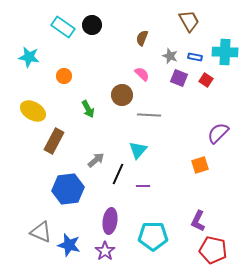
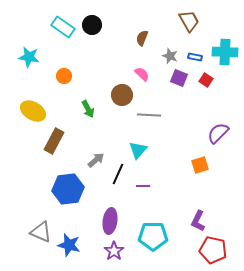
purple star: moved 9 px right
